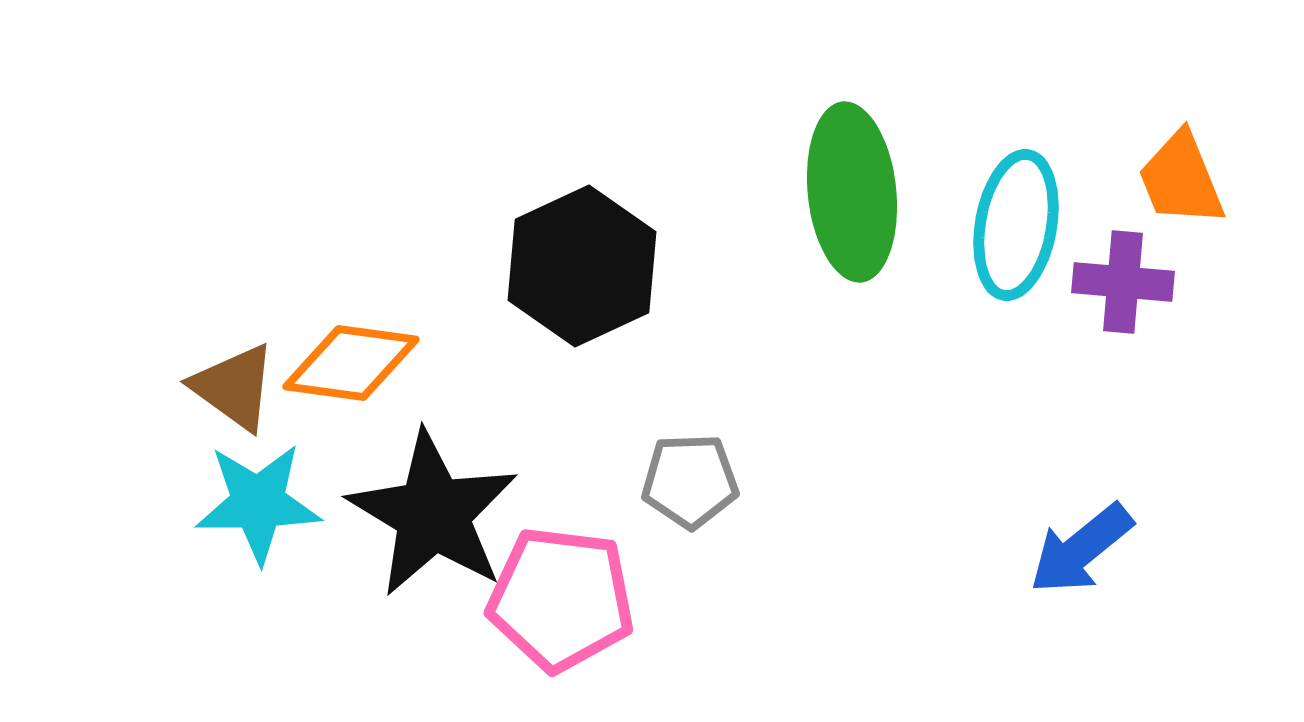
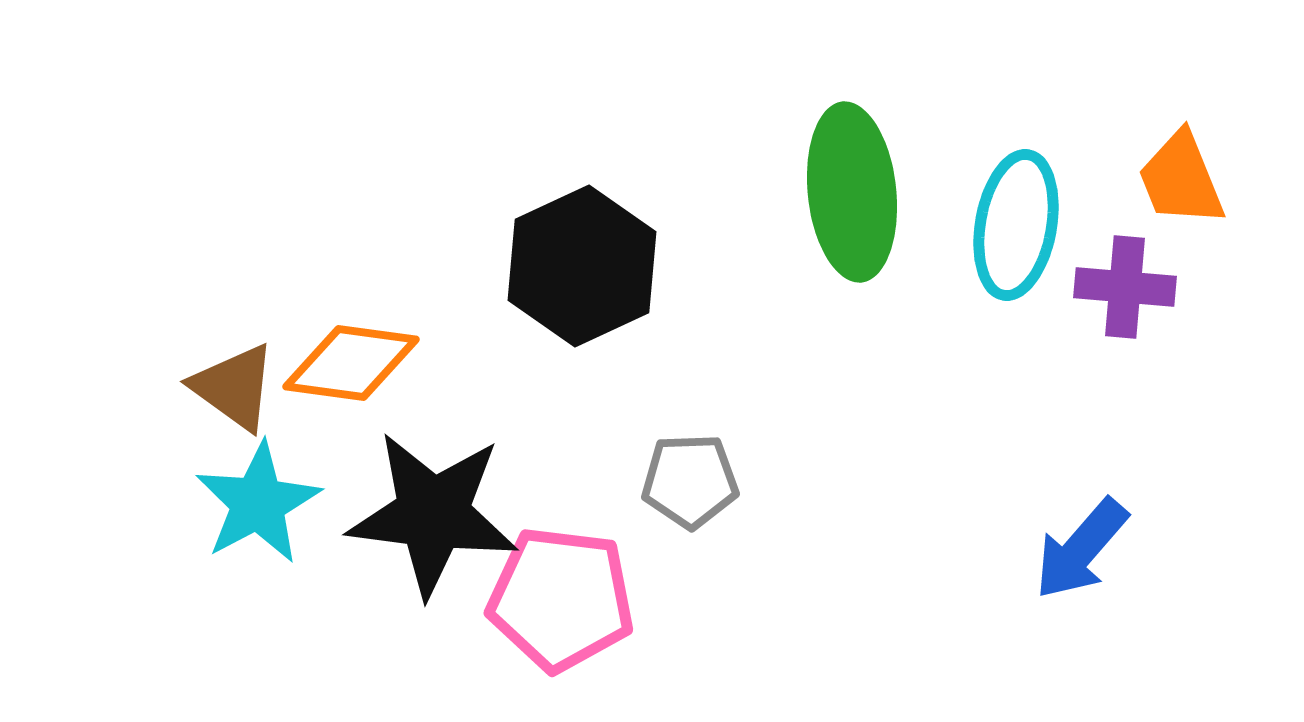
purple cross: moved 2 px right, 5 px down
cyan star: rotated 27 degrees counterclockwise
black star: rotated 24 degrees counterclockwise
blue arrow: rotated 10 degrees counterclockwise
